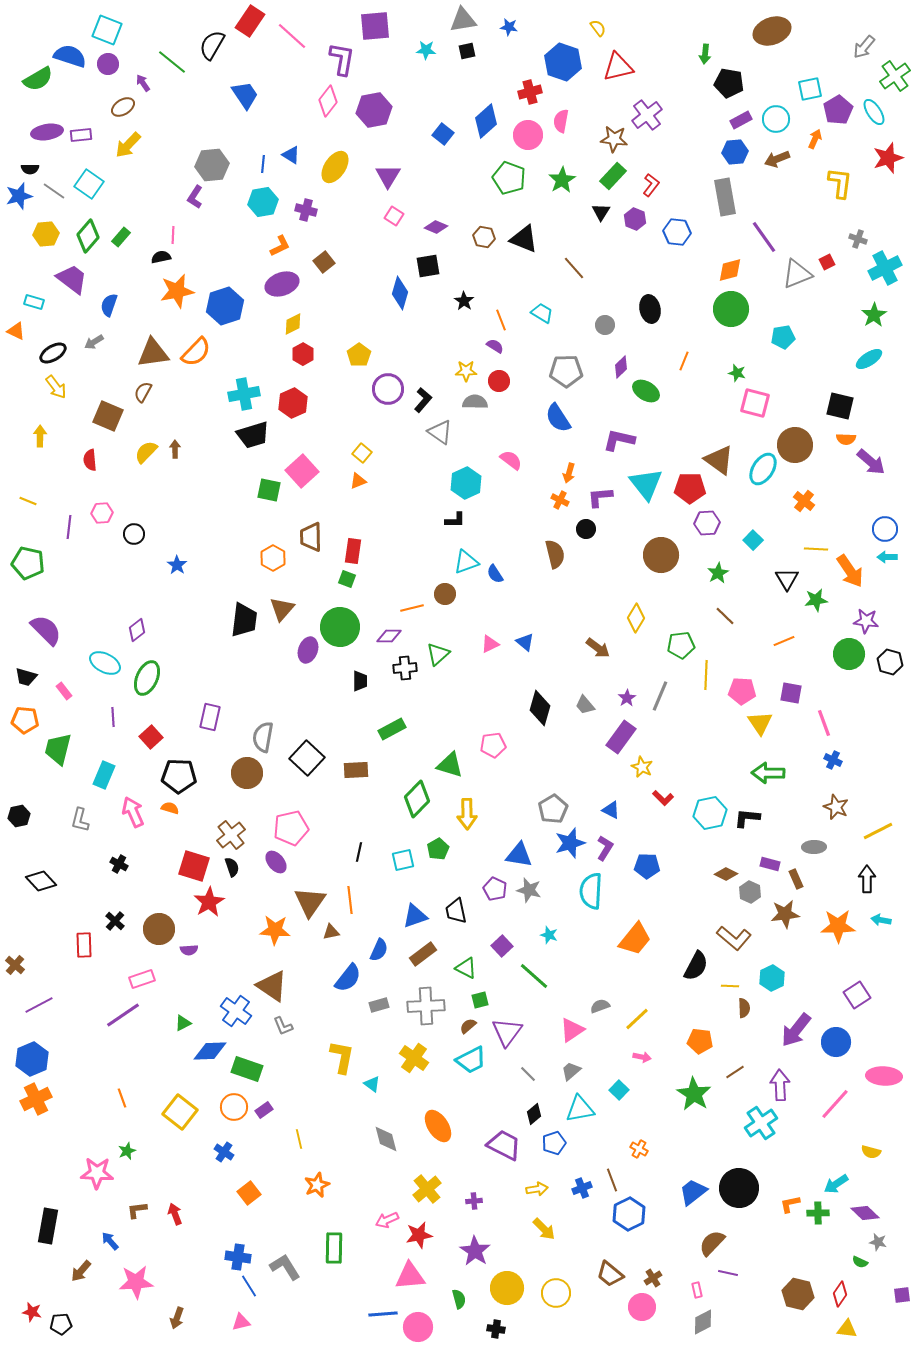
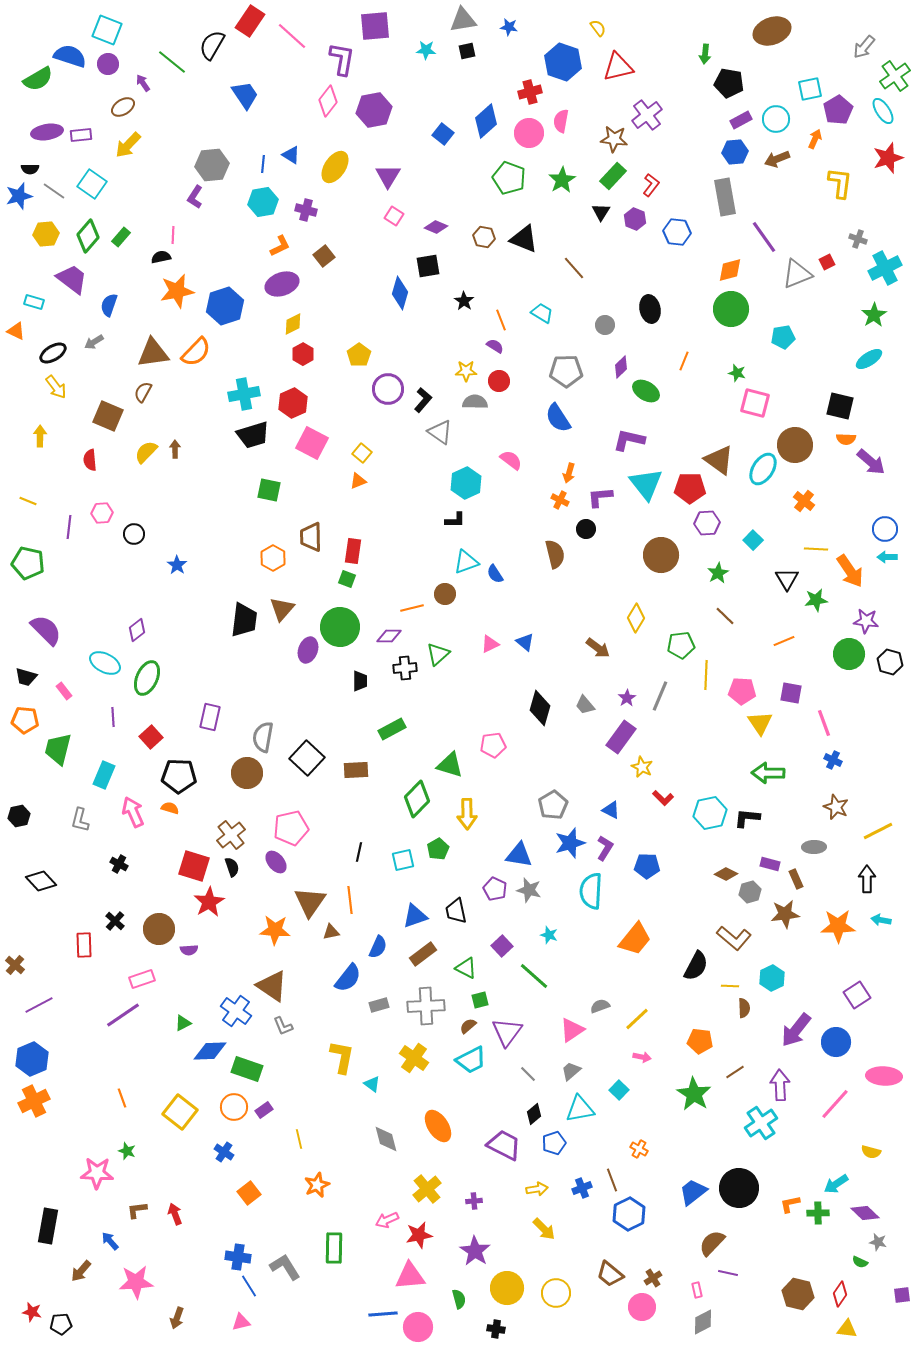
cyan ellipse at (874, 112): moved 9 px right, 1 px up
pink circle at (528, 135): moved 1 px right, 2 px up
cyan square at (89, 184): moved 3 px right
brown square at (324, 262): moved 6 px up
purple L-shape at (619, 440): moved 10 px right
pink square at (302, 471): moved 10 px right, 28 px up; rotated 20 degrees counterclockwise
gray pentagon at (553, 809): moved 4 px up
gray hexagon at (750, 892): rotated 20 degrees clockwise
blue semicircle at (379, 950): moved 1 px left, 3 px up
orange cross at (36, 1099): moved 2 px left, 2 px down
green star at (127, 1151): rotated 30 degrees counterclockwise
